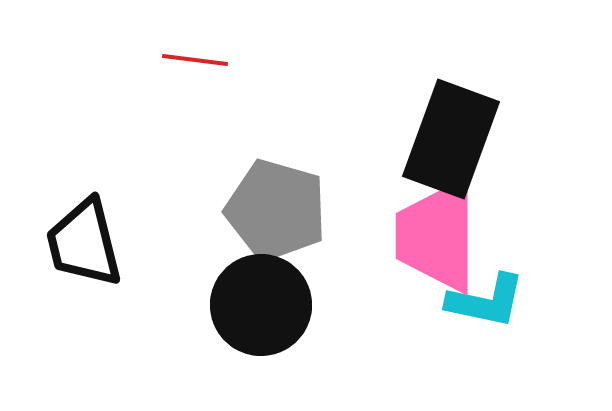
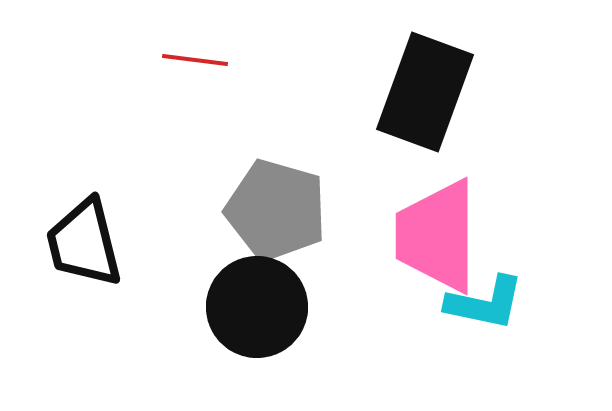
black rectangle: moved 26 px left, 47 px up
cyan L-shape: moved 1 px left, 2 px down
black circle: moved 4 px left, 2 px down
